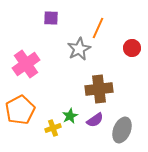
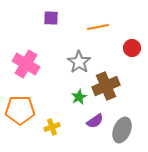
orange line: moved 1 px up; rotated 55 degrees clockwise
gray star: moved 13 px down; rotated 10 degrees counterclockwise
pink cross: rotated 24 degrees counterclockwise
brown cross: moved 7 px right, 3 px up; rotated 16 degrees counterclockwise
orange pentagon: rotated 28 degrees clockwise
green star: moved 9 px right, 19 px up
purple semicircle: moved 1 px down
yellow cross: moved 1 px left, 1 px up
